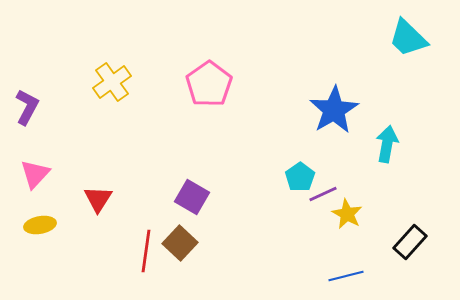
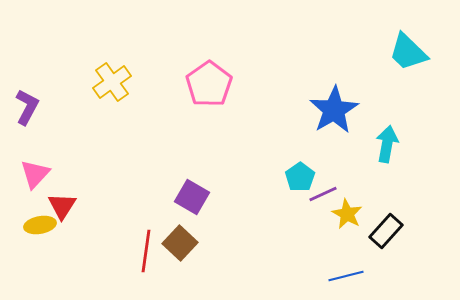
cyan trapezoid: moved 14 px down
red triangle: moved 36 px left, 7 px down
black rectangle: moved 24 px left, 11 px up
